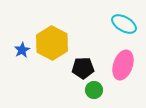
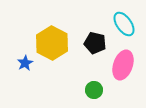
cyan ellipse: rotated 25 degrees clockwise
blue star: moved 3 px right, 13 px down
black pentagon: moved 12 px right, 25 px up; rotated 15 degrees clockwise
